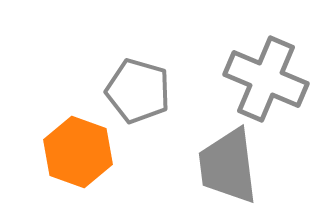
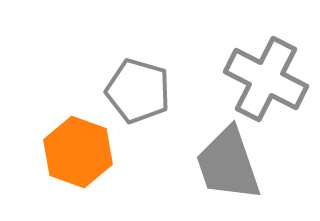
gray cross: rotated 4 degrees clockwise
gray trapezoid: moved 2 px up; rotated 12 degrees counterclockwise
